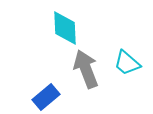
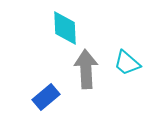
gray arrow: rotated 18 degrees clockwise
